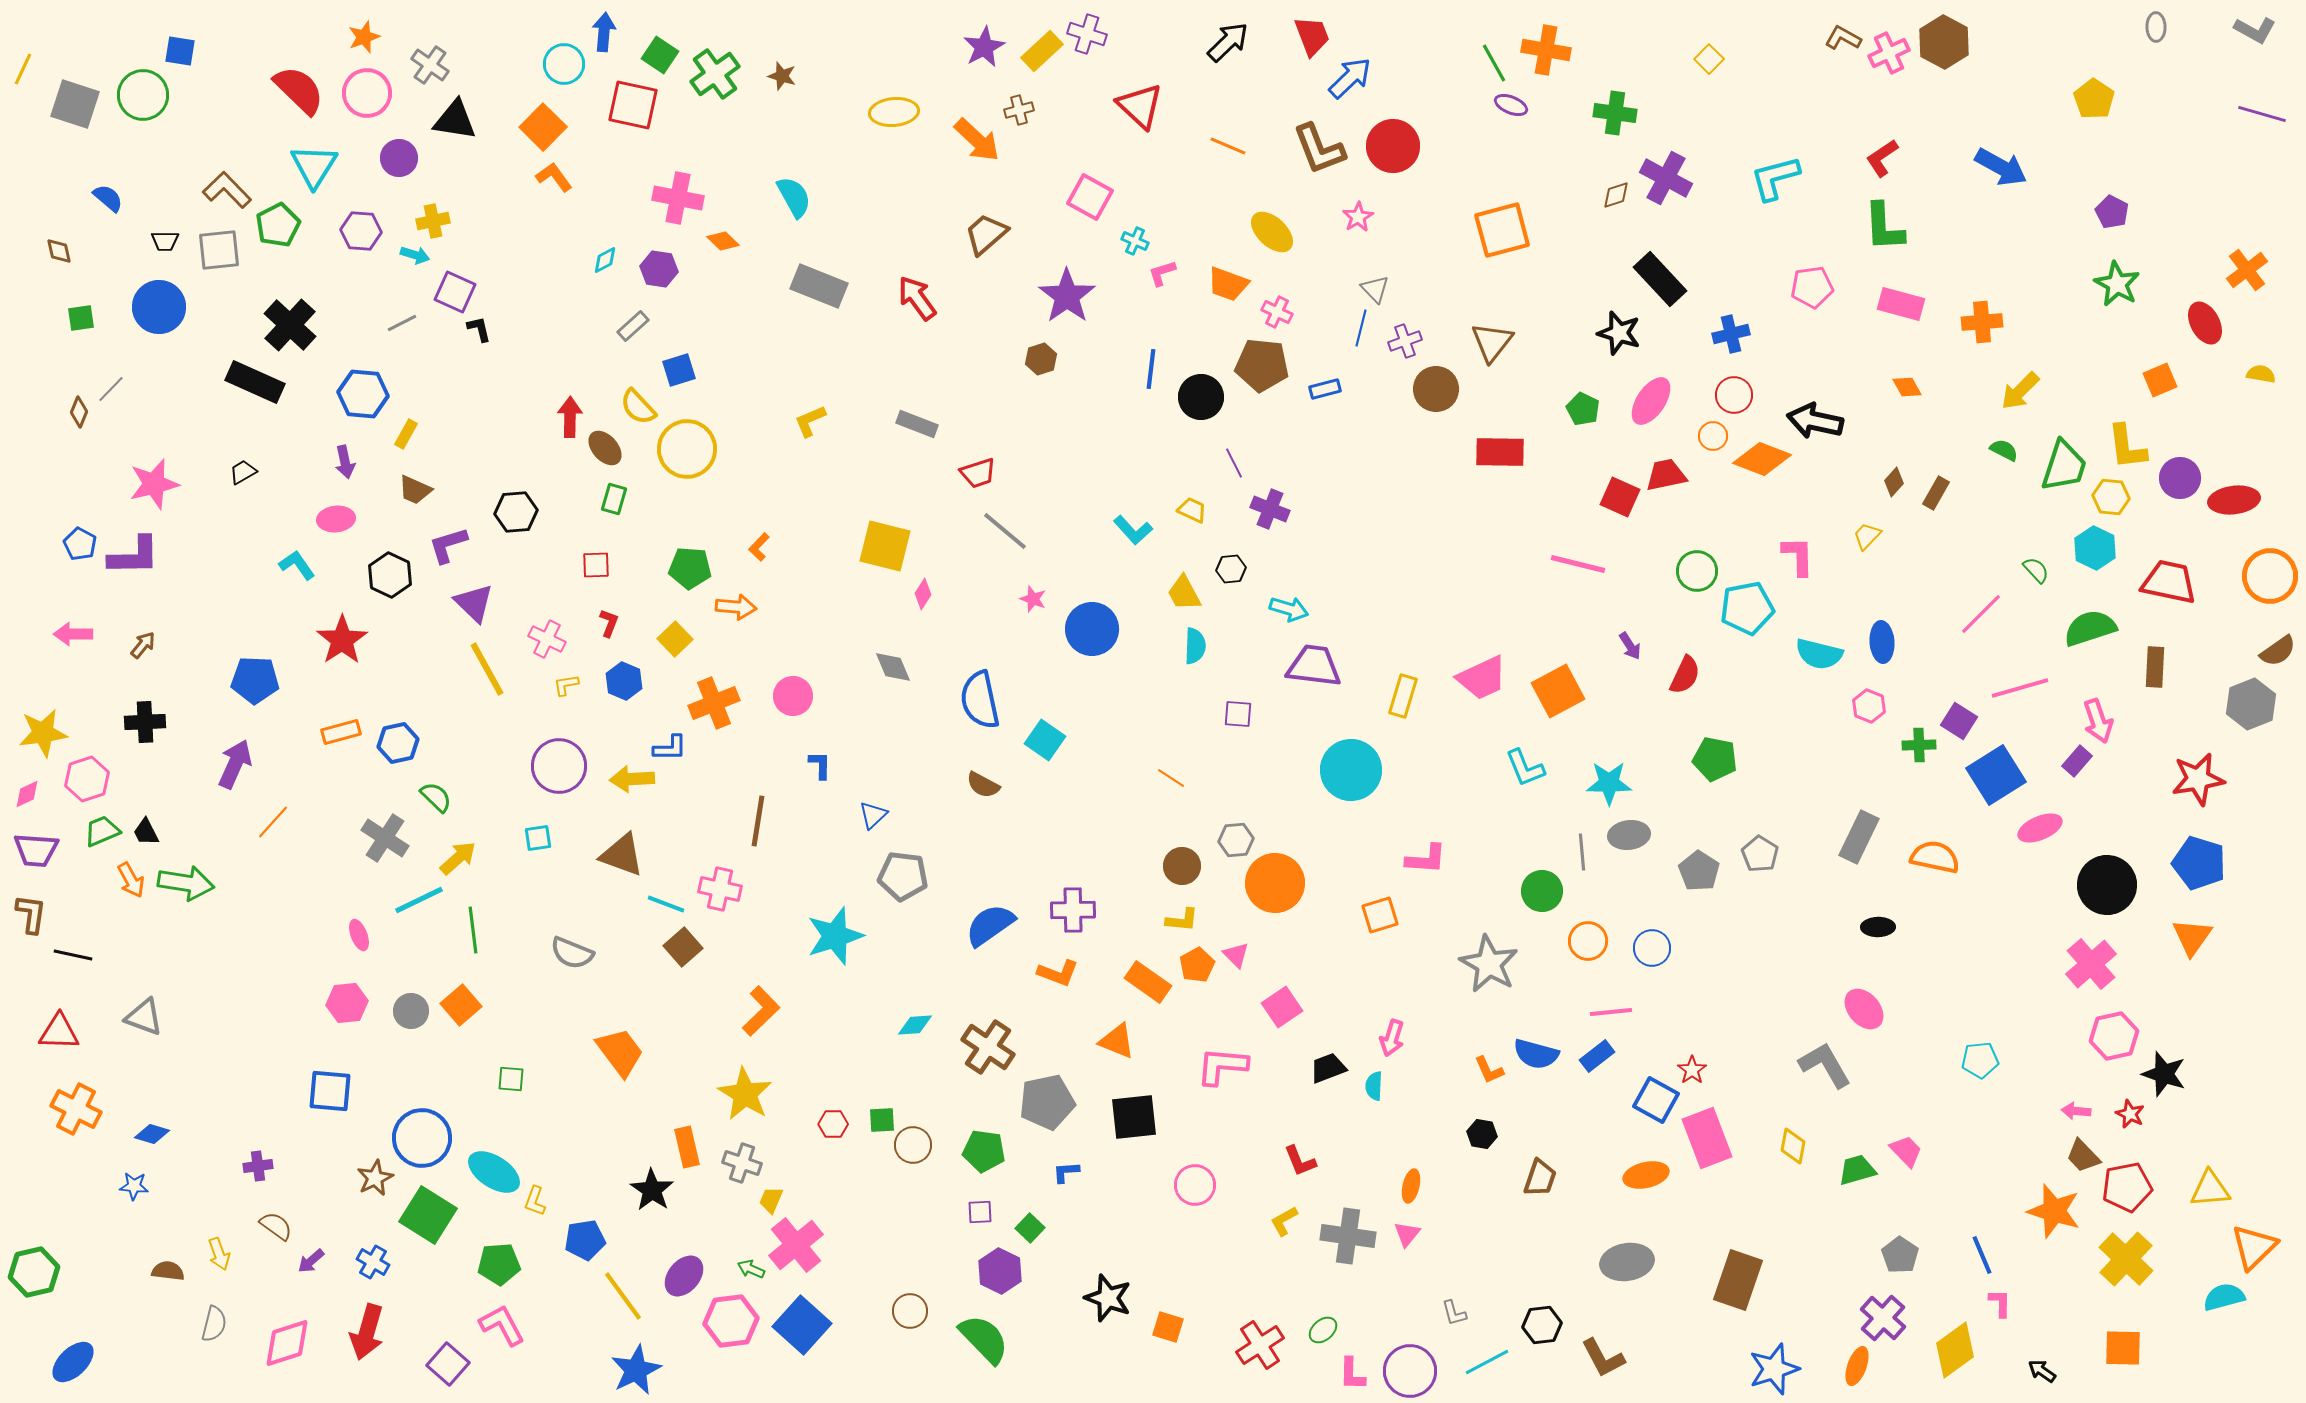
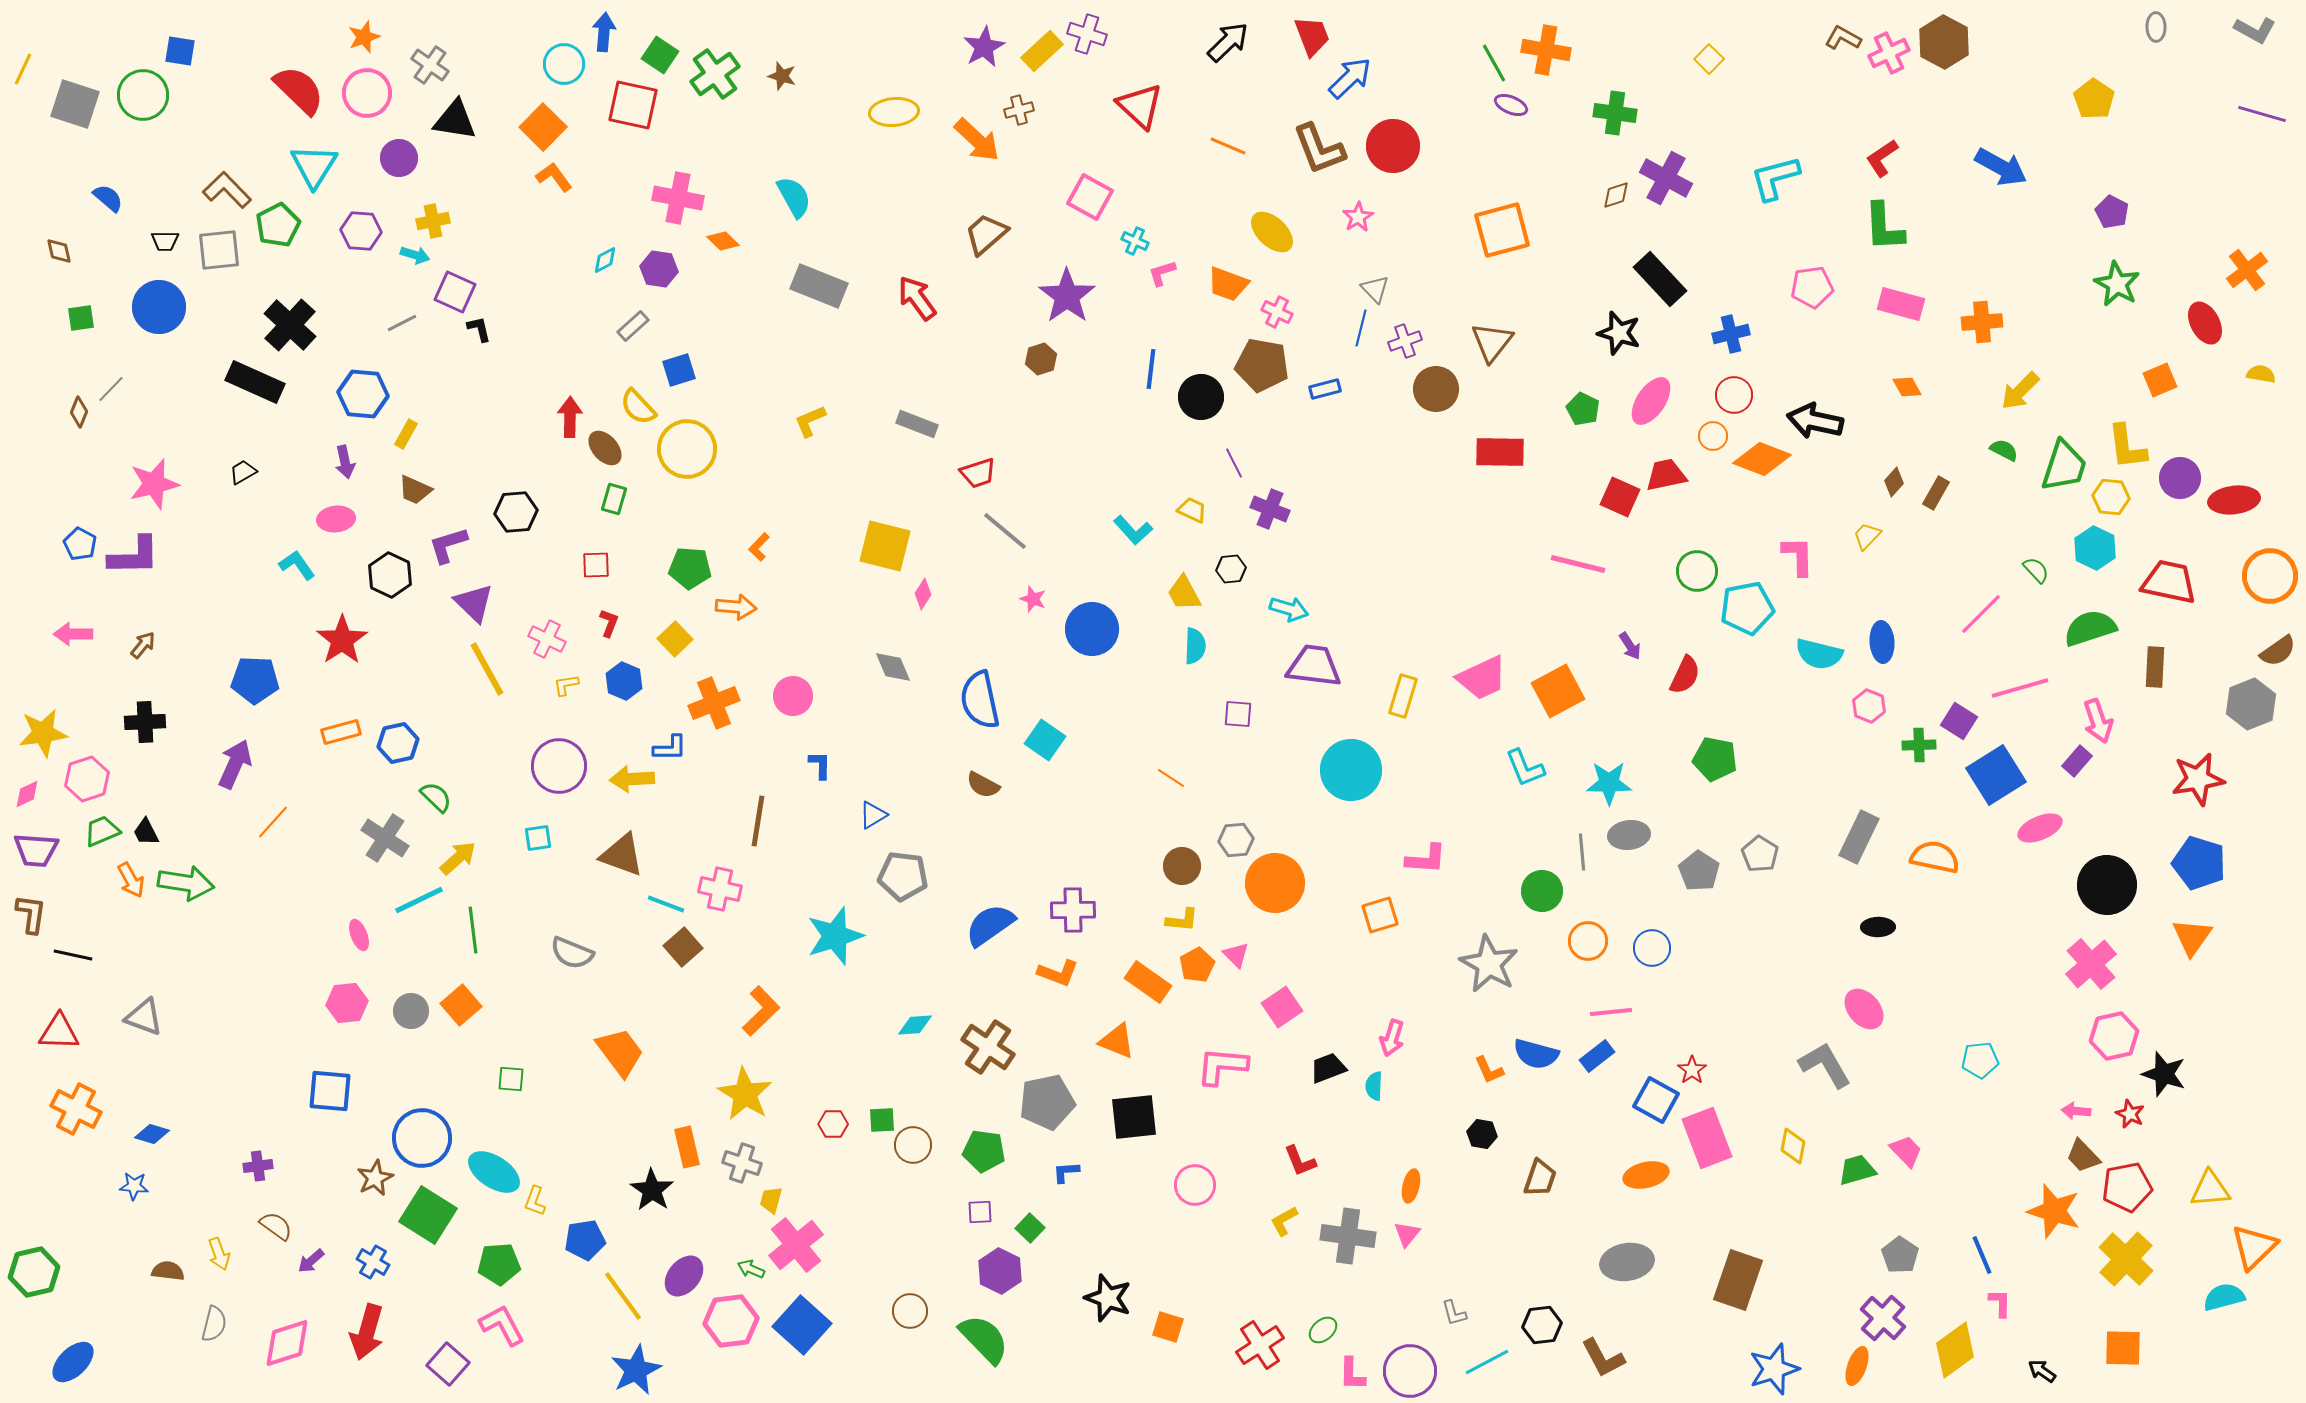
brown pentagon at (1262, 365): rotated 4 degrees clockwise
blue triangle at (873, 815): rotated 12 degrees clockwise
yellow trapezoid at (771, 1200): rotated 8 degrees counterclockwise
